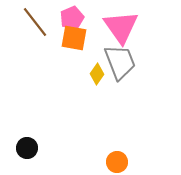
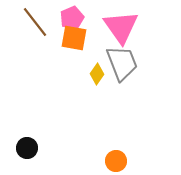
gray trapezoid: moved 2 px right, 1 px down
orange circle: moved 1 px left, 1 px up
